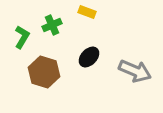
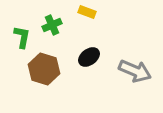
green L-shape: rotated 20 degrees counterclockwise
black ellipse: rotated 10 degrees clockwise
brown hexagon: moved 3 px up
